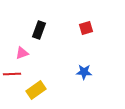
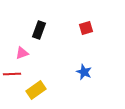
blue star: rotated 21 degrees clockwise
